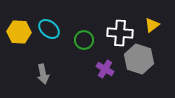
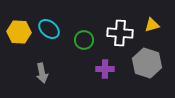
yellow triangle: rotated 21 degrees clockwise
gray hexagon: moved 8 px right, 4 px down
purple cross: rotated 30 degrees counterclockwise
gray arrow: moved 1 px left, 1 px up
